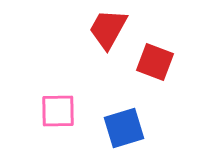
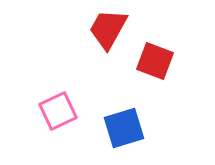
red square: moved 1 px up
pink square: rotated 24 degrees counterclockwise
